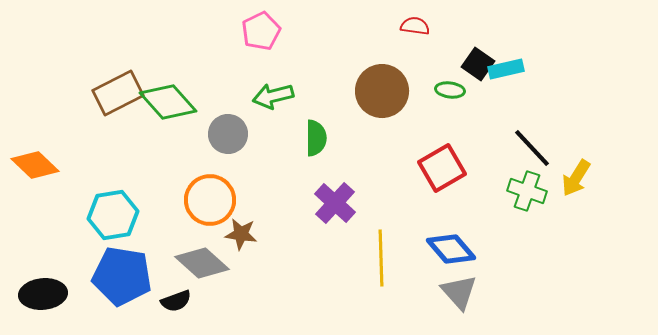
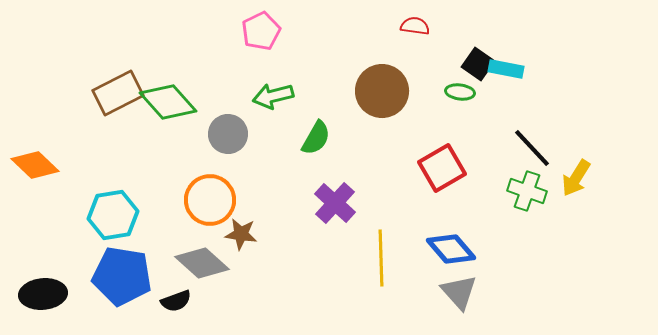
cyan rectangle: rotated 24 degrees clockwise
green ellipse: moved 10 px right, 2 px down
green semicircle: rotated 30 degrees clockwise
